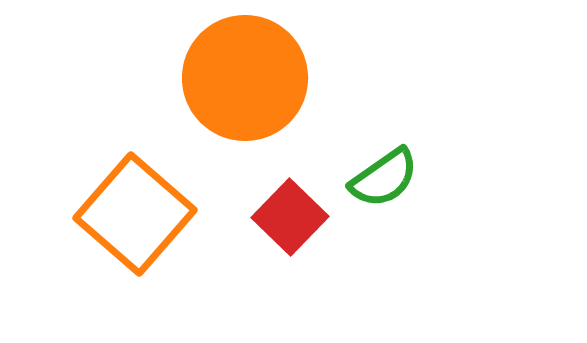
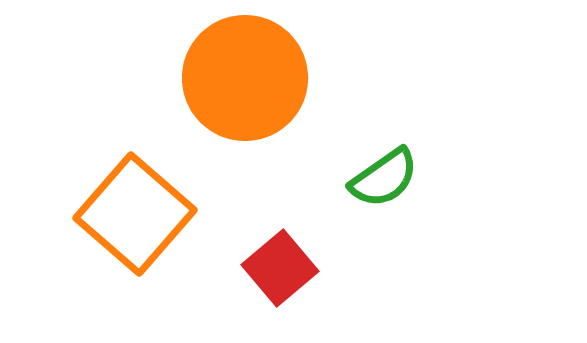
red square: moved 10 px left, 51 px down; rotated 6 degrees clockwise
